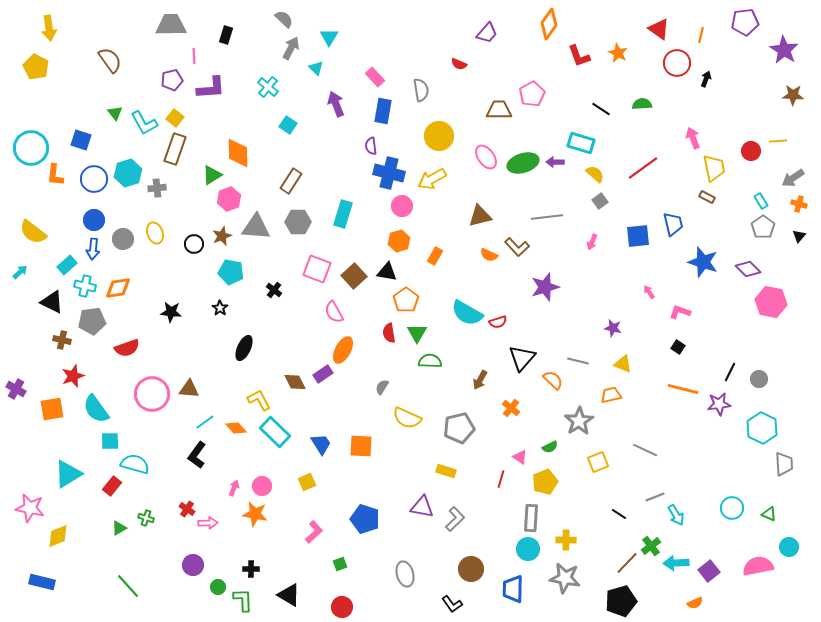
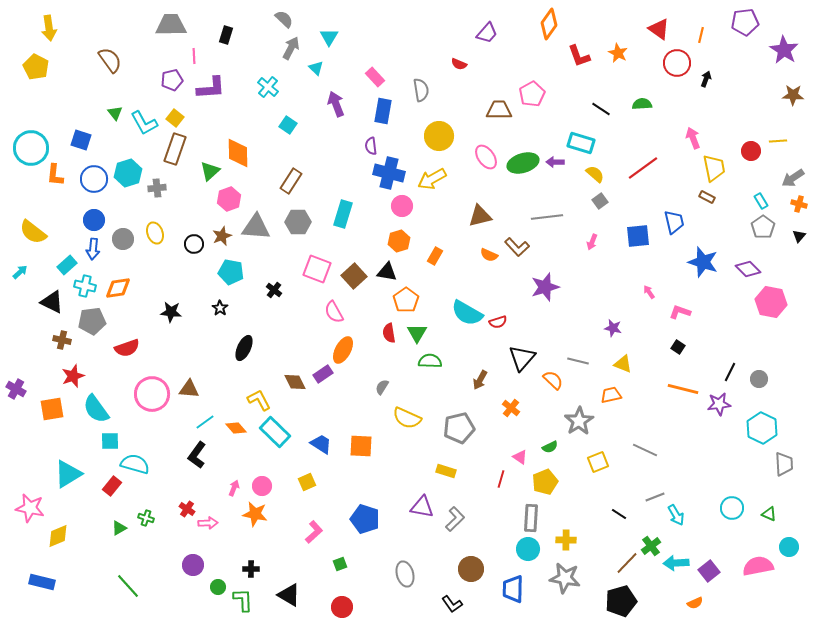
green triangle at (212, 175): moved 2 px left, 4 px up; rotated 10 degrees counterclockwise
blue trapezoid at (673, 224): moved 1 px right, 2 px up
blue trapezoid at (321, 444): rotated 25 degrees counterclockwise
